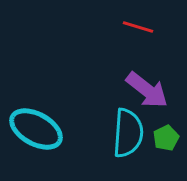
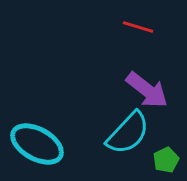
cyan ellipse: moved 1 px right, 15 px down
cyan semicircle: rotated 39 degrees clockwise
green pentagon: moved 22 px down
